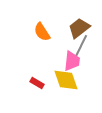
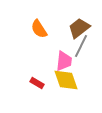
orange semicircle: moved 3 px left, 3 px up
pink trapezoid: moved 8 px left
